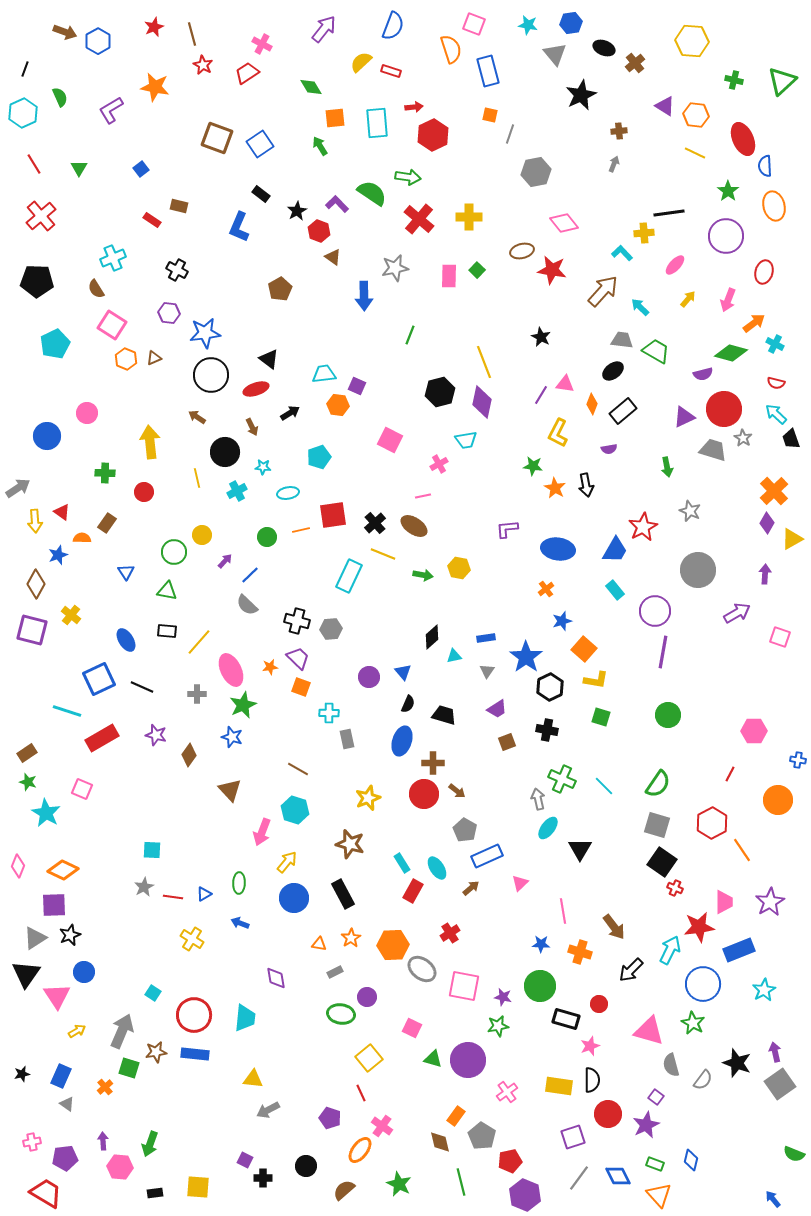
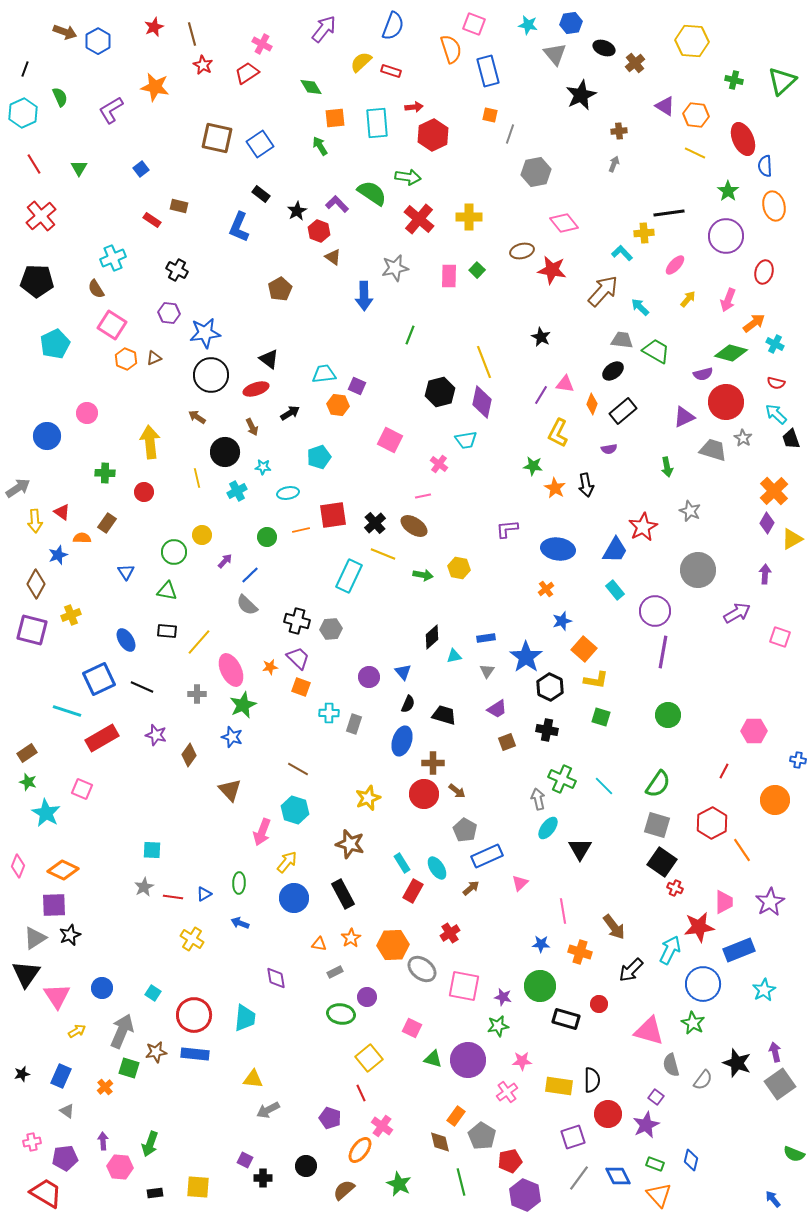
brown square at (217, 138): rotated 8 degrees counterclockwise
red circle at (724, 409): moved 2 px right, 7 px up
pink cross at (439, 464): rotated 24 degrees counterclockwise
yellow cross at (71, 615): rotated 30 degrees clockwise
black hexagon at (550, 687): rotated 8 degrees counterclockwise
gray rectangle at (347, 739): moved 7 px right, 15 px up; rotated 30 degrees clockwise
red line at (730, 774): moved 6 px left, 3 px up
orange circle at (778, 800): moved 3 px left
blue circle at (84, 972): moved 18 px right, 16 px down
pink star at (590, 1046): moved 68 px left, 15 px down; rotated 18 degrees clockwise
gray triangle at (67, 1104): moved 7 px down
